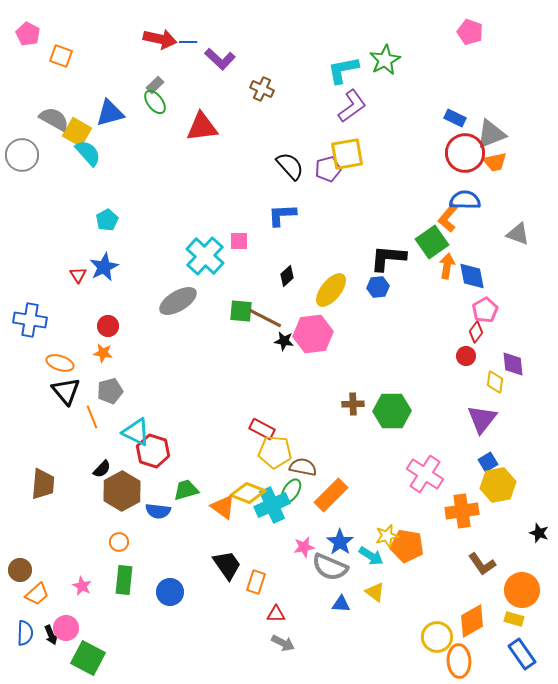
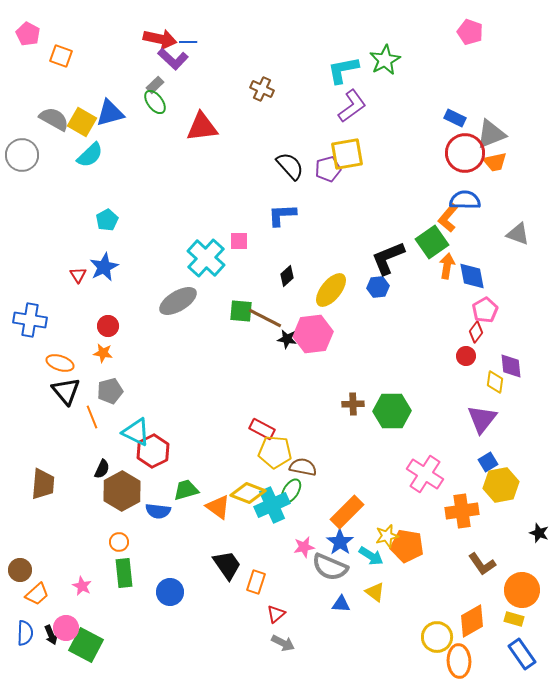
purple L-shape at (220, 59): moved 47 px left
yellow square at (77, 132): moved 5 px right, 10 px up
cyan semicircle at (88, 153): moved 2 px right, 2 px down; rotated 88 degrees clockwise
cyan cross at (205, 256): moved 1 px right, 2 px down
black L-shape at (388, 258): rotated 27 degrees counterclockwise
black star at (284, 341): moved 3 px right, 2 px up
purple diamond at (513, 364): moved 2 px left, 2 px down
red hexagon at (153, 451): rotated 16 degrees clockwise
black semicircle at (102, 469): rotated 18 degrees counterclockwise
yellow hexagon at (498, 485): moved 3 px right
orange rectangle at (331, 495): moved 16 px right, 17 px down
orange triangle at (223, 507): moved 5 px left
green rectangle at (124, 580): moved 7 px up; rotated 12 degrees counterclockwise
red triangle at (276, 614): rotated 42 degrees counterclockwise
green square at (88, 658): moved 2 px left, 13 px up
